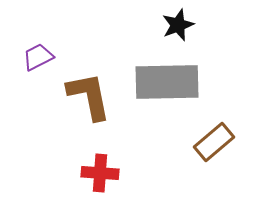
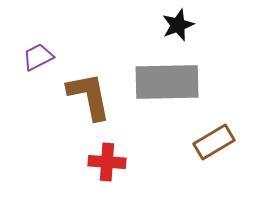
brown rectangle: rotated 9 degrees clockwise
red cross: moved 7 px right, 11 px up
